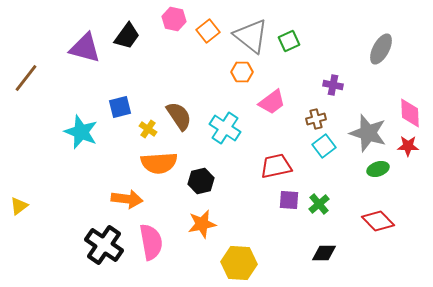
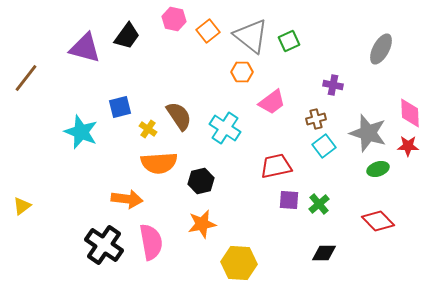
yellow triangle: moved 3 px right
